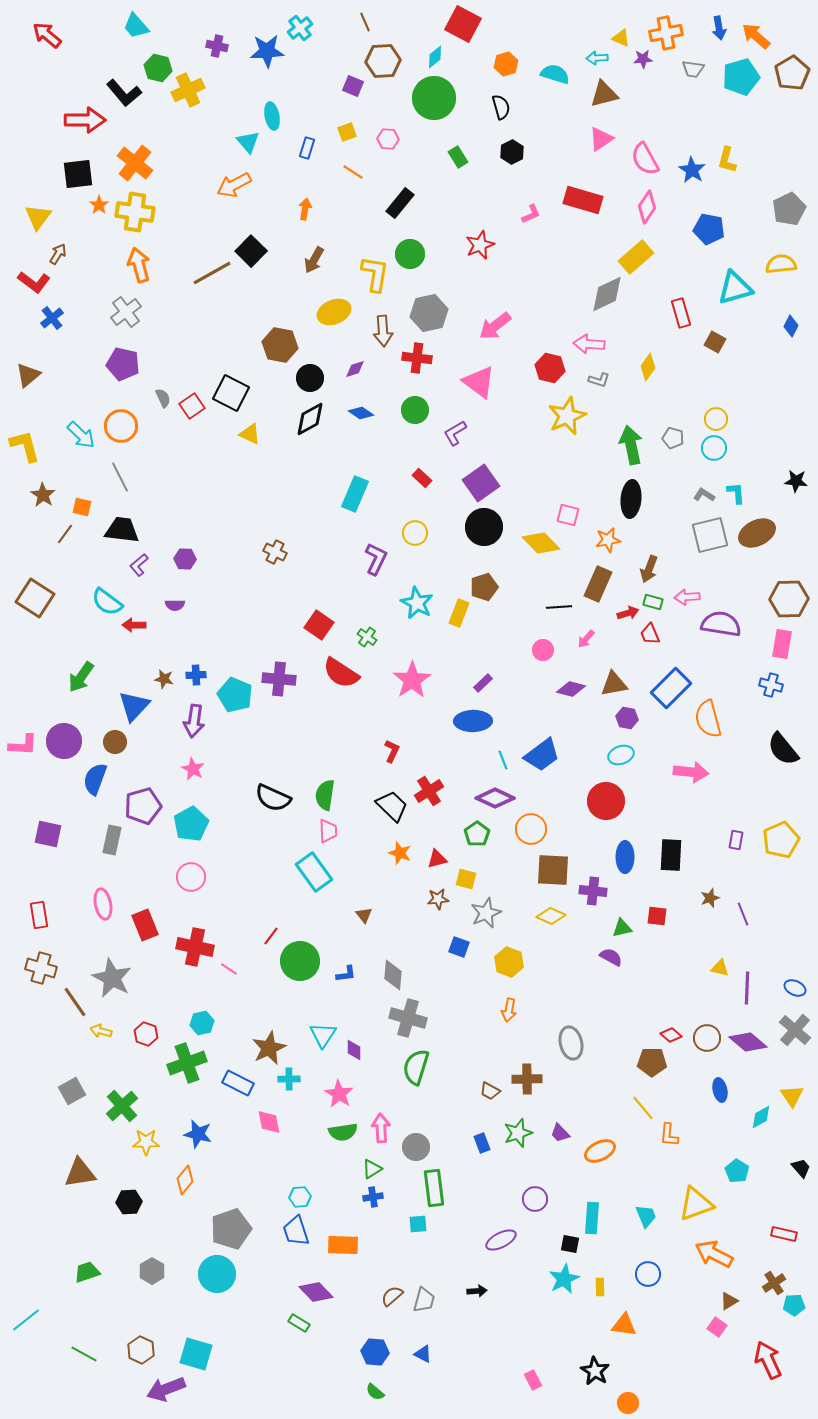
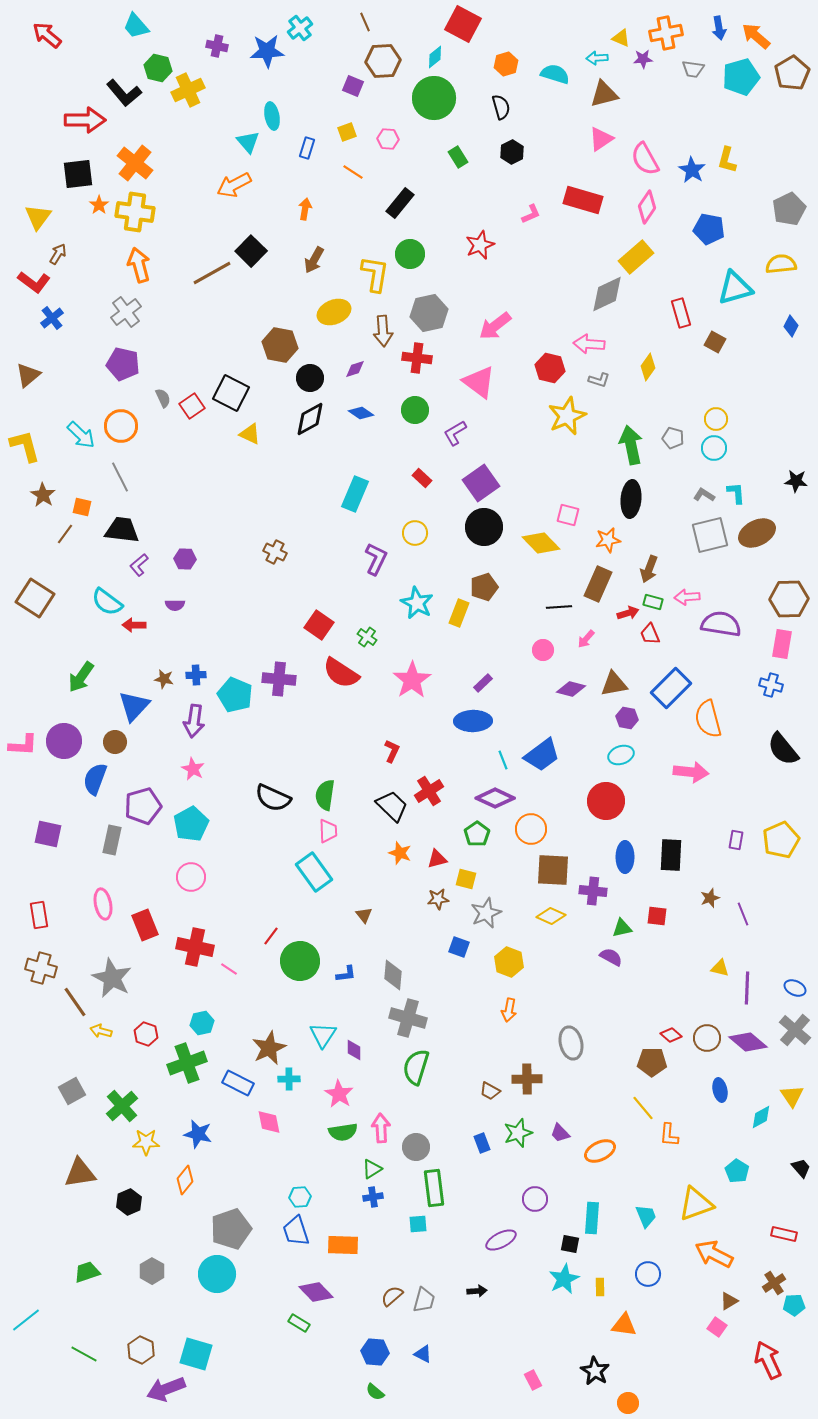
black hexagon at (129, 1202): rotated 20 degrees counterclockwise
